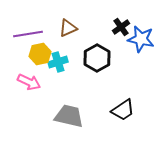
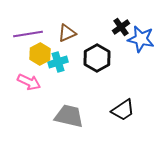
brown triangle: moved 1 px left, 5 px down
yellow hexagon: rotated 15 degrees counterclockwise
